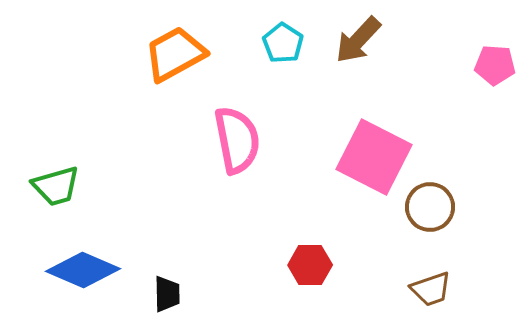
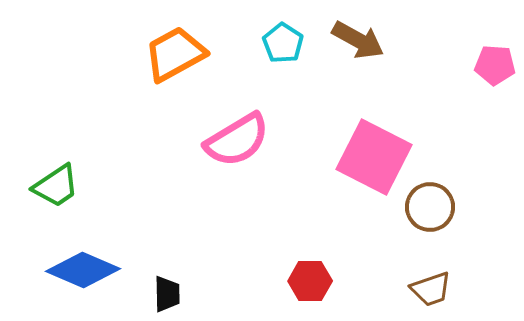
brown arrow: rotated 104 degrees counterclockwise
pink semicircle: rotated 70 degrees clockwise
green trapezoid: rotated 18 degrees counterclockwise
red hexagon: moved 16 px down
